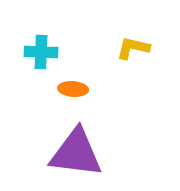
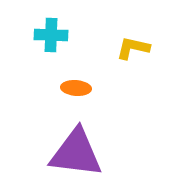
cyan cross: moved 10 px right, 17 px up
orange ellipse: moved 3 px right, 1 px up
